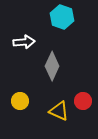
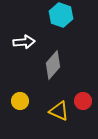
cyan hexagon: moved 1 px left, 2 px up
gray diamond: moved 1 px right, 1 px up; rotated 16 degrees clockwise
